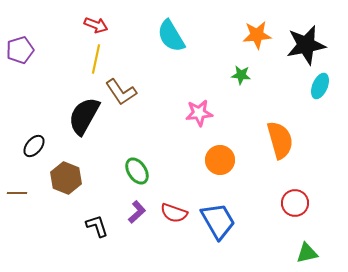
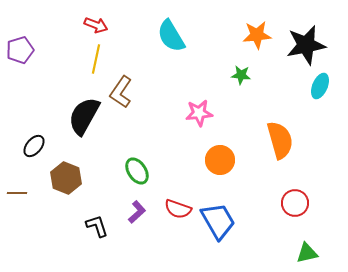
brown L-shape: rotated 68 degrees clockwise
red semicircle: moved 4 px right, 4 px up
